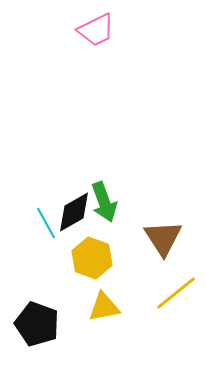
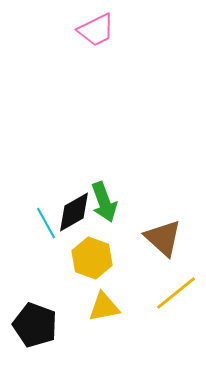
brown triangle: rotated 15 degrees counterclockwise
black pentagon: moved 2 px left, 1 px down
